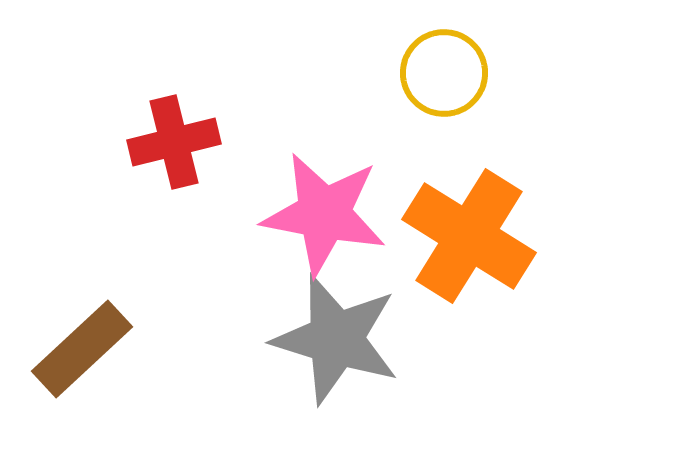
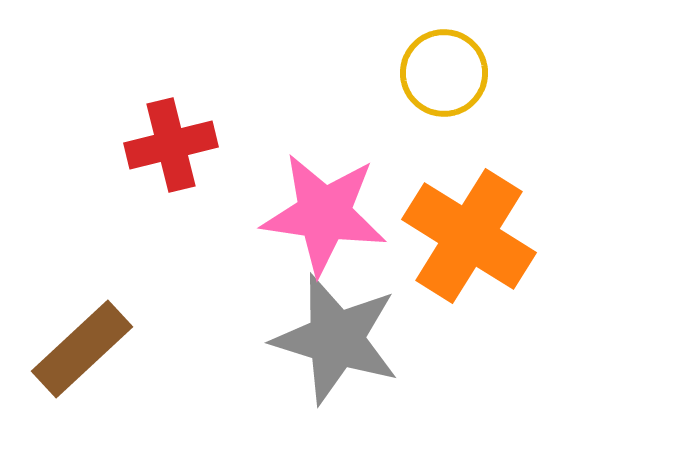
red cross: moved 3 px left, 3 px down
pink star: rotated 3 degrees counterclockwise
